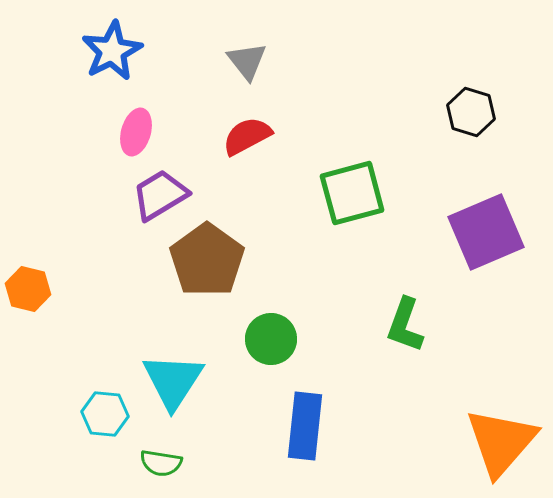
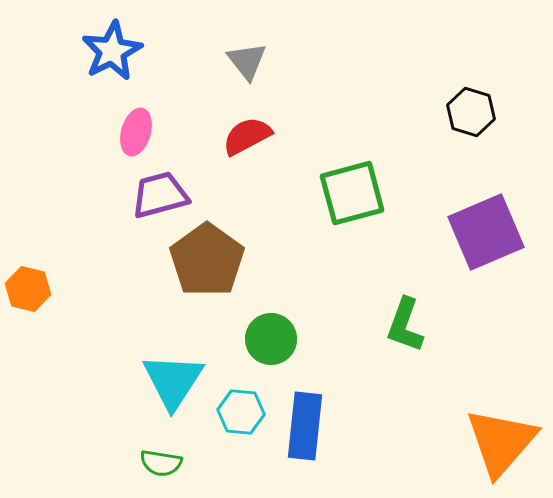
purple trapezoid: rotated 16 degrees clockwise
cyan hexagon: moved 136 px right, 2 px up
